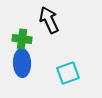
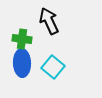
black arrow: moved 1 px down
cyan square: moved 15 px left, 6 px up; rotated 30 degrees counterclockwise
